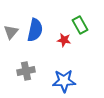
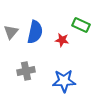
green rectangle: moved 1 px right; rotated 36 degrees counterclockwise
blue semicircle: moved 2 px down
red star: moved 2 px left
